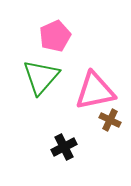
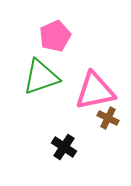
green triangle: rotated 30 degrees clockwise
brown cross: moved 2 px left, 2 px up
black cross: rotated 30 degrees counterclockwise
